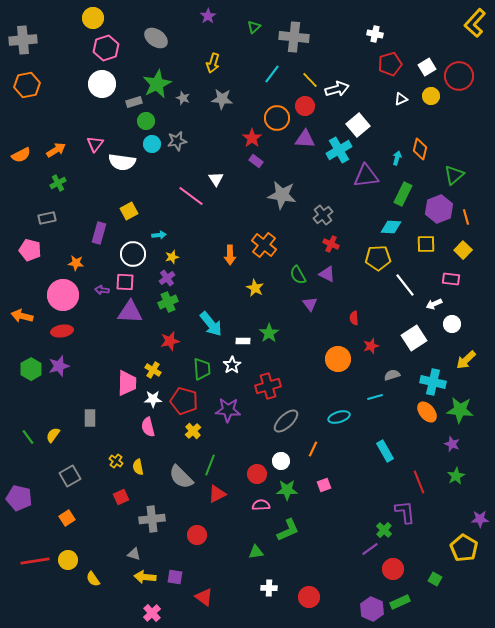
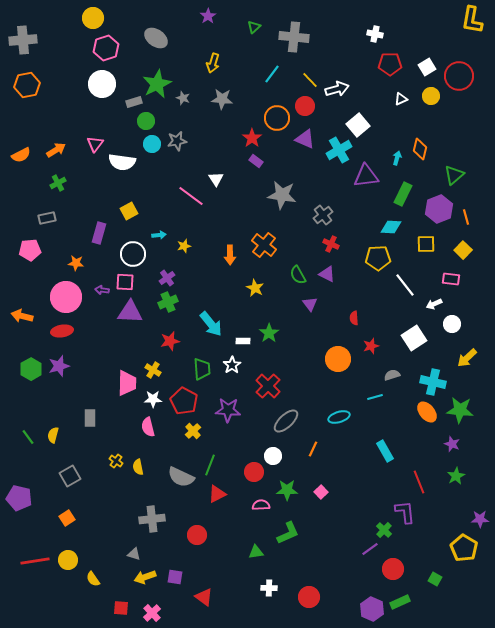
yellow L-shape at (475, 23): moved 3 px left, 3 px up; rotated 32 degrees counterclockwise
red pentagon at (390, 64): rotated 15 degrees clockwise
purple triangle at (305, 139): rotated 20 degrees clockwise
pink pentagon at (30, 250): rotated 20 degrees counterclockwise
yellow star at (172, 257): moved 12 px right, 11 px up
pink circle at (63, 295): moved 3 px right, 2 px down
yellow arrow at (466, 360): moved 1 px right, 2 px up
red cross at (268, 386): rotated 30 degrees counterclockwise
red pentagon at (184, 401): rotated 12 degrees clockwise
yellow semicircle at (53, 435): rotated 21 degrees counterclockwise
white circle at (281, 461): moved 8 px left, 5 px up
red circle at (257, 474): moved 3 px left, 2 px up
gray semicircle at (181, 477): rotated 20 degrees counterclockwise
pink square at (324, 485): moved 3 px left, 7 px down; rotated 24 degrees counterclockwise
red square at (121, 497): moved 111 px down; rotated 28 degrees clockwise
green L-shape at (288, 530): moved 3 px down
yellow arrow at (145, 577): rotated 25 degrees counterclockwise
